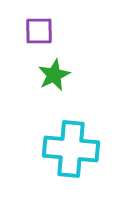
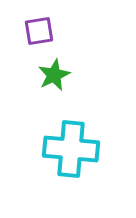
purple square: rotated 8 degrees counterclockwise
